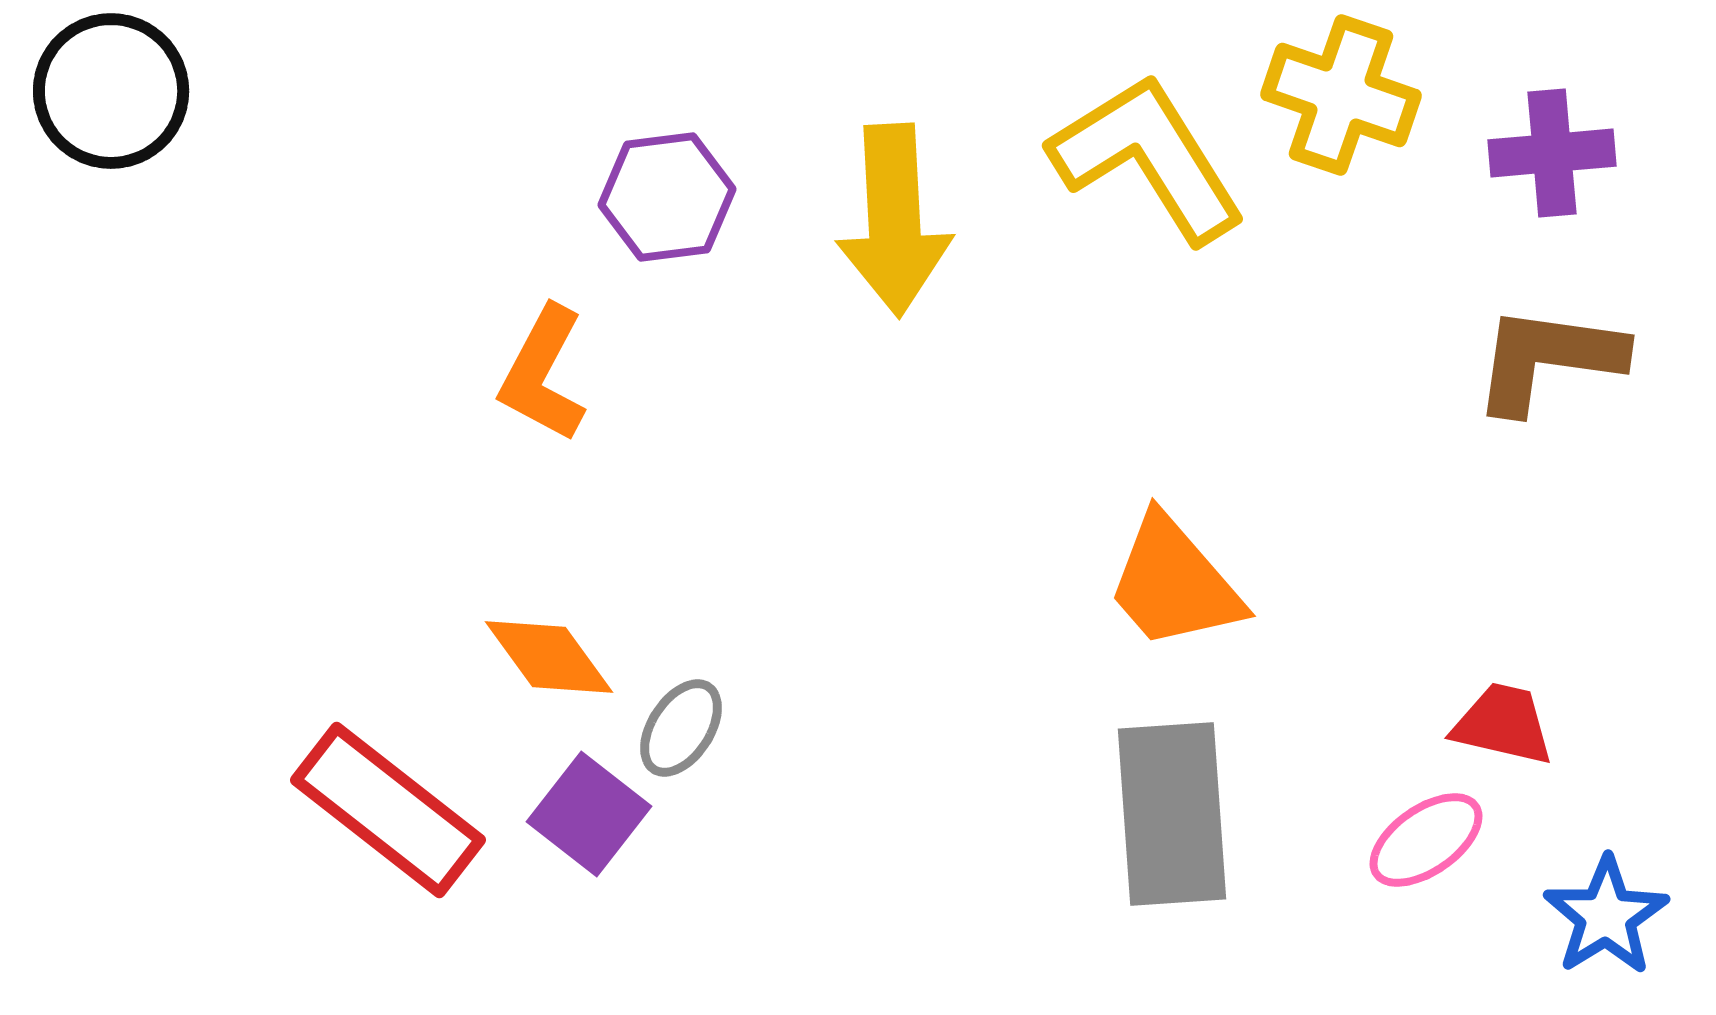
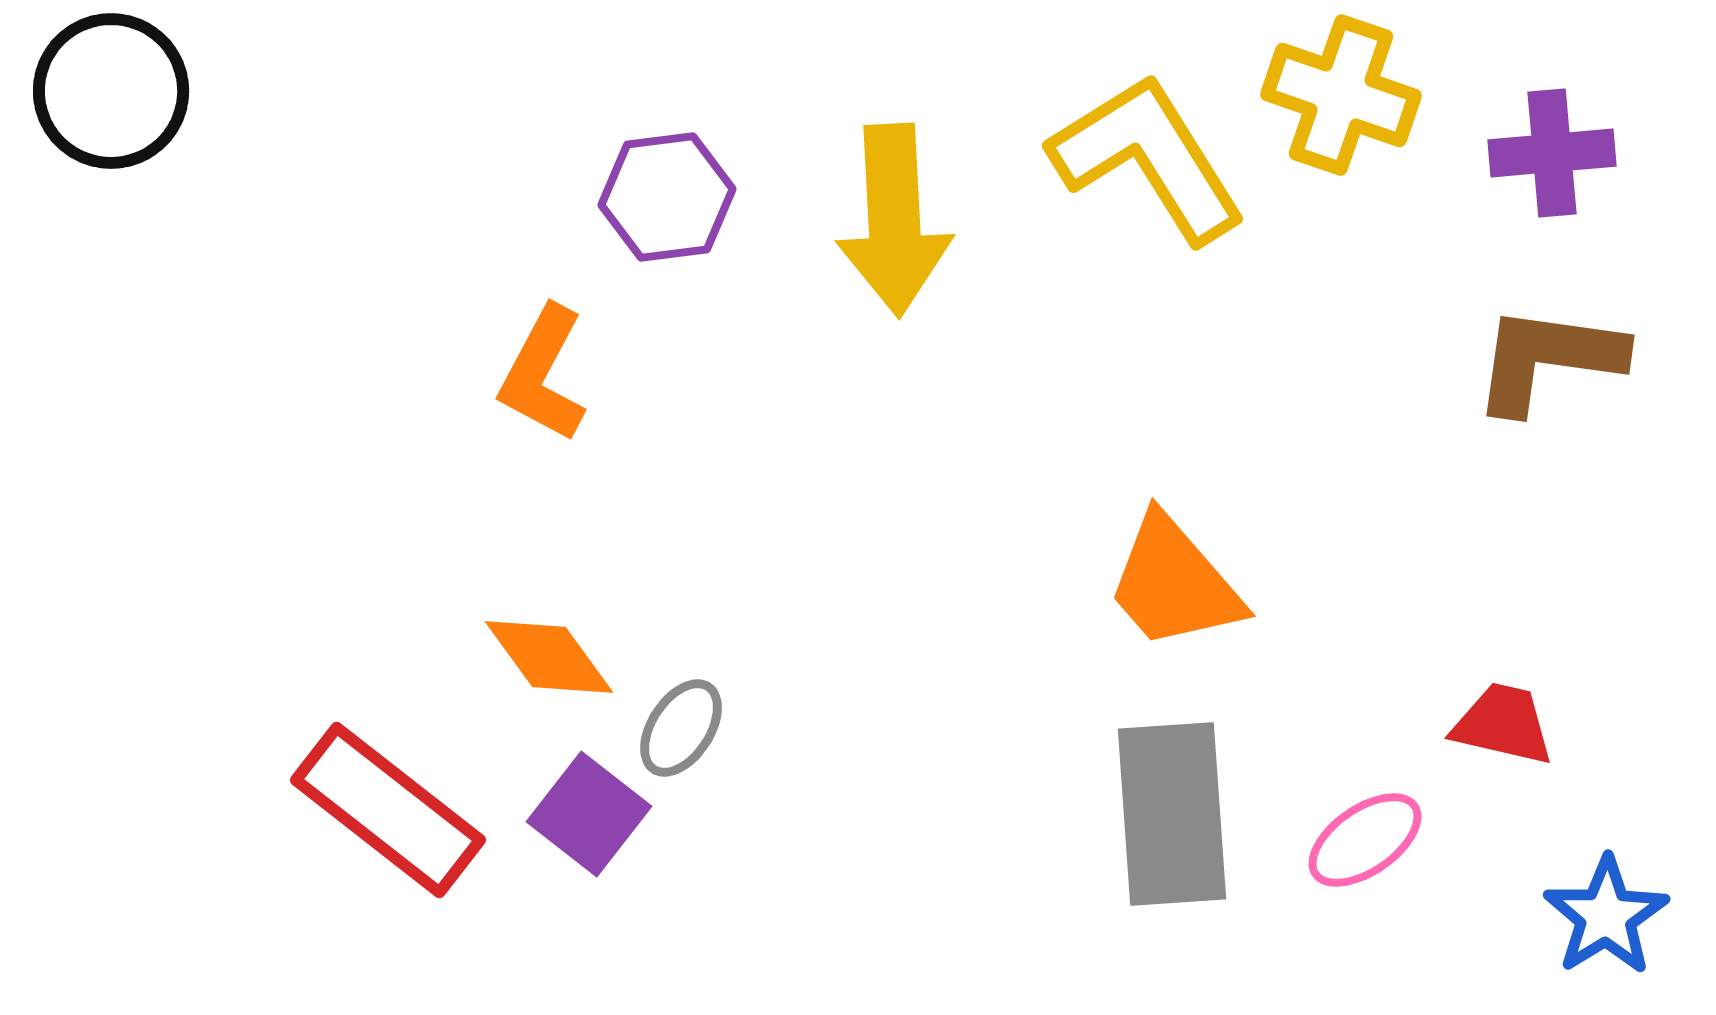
pink ellipse: moved 61 px left
